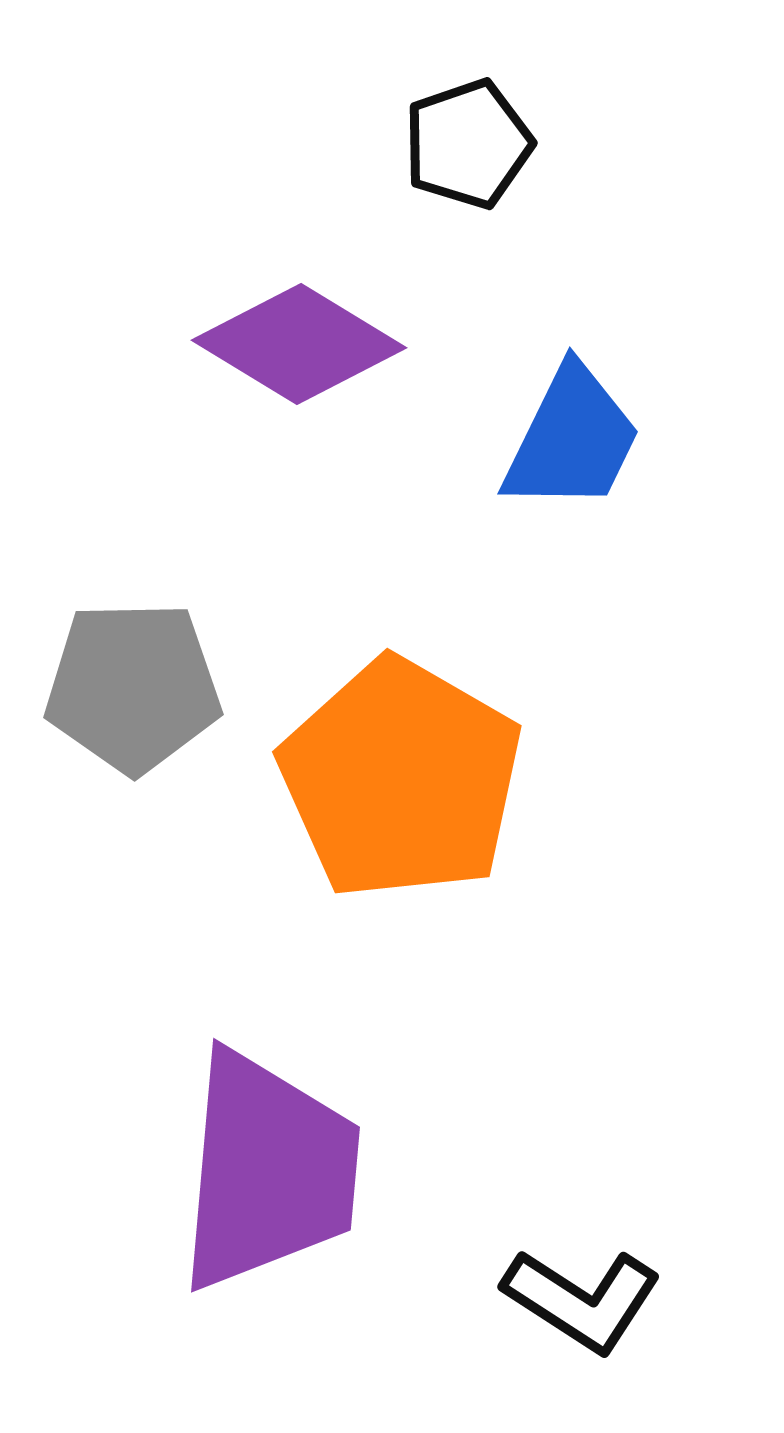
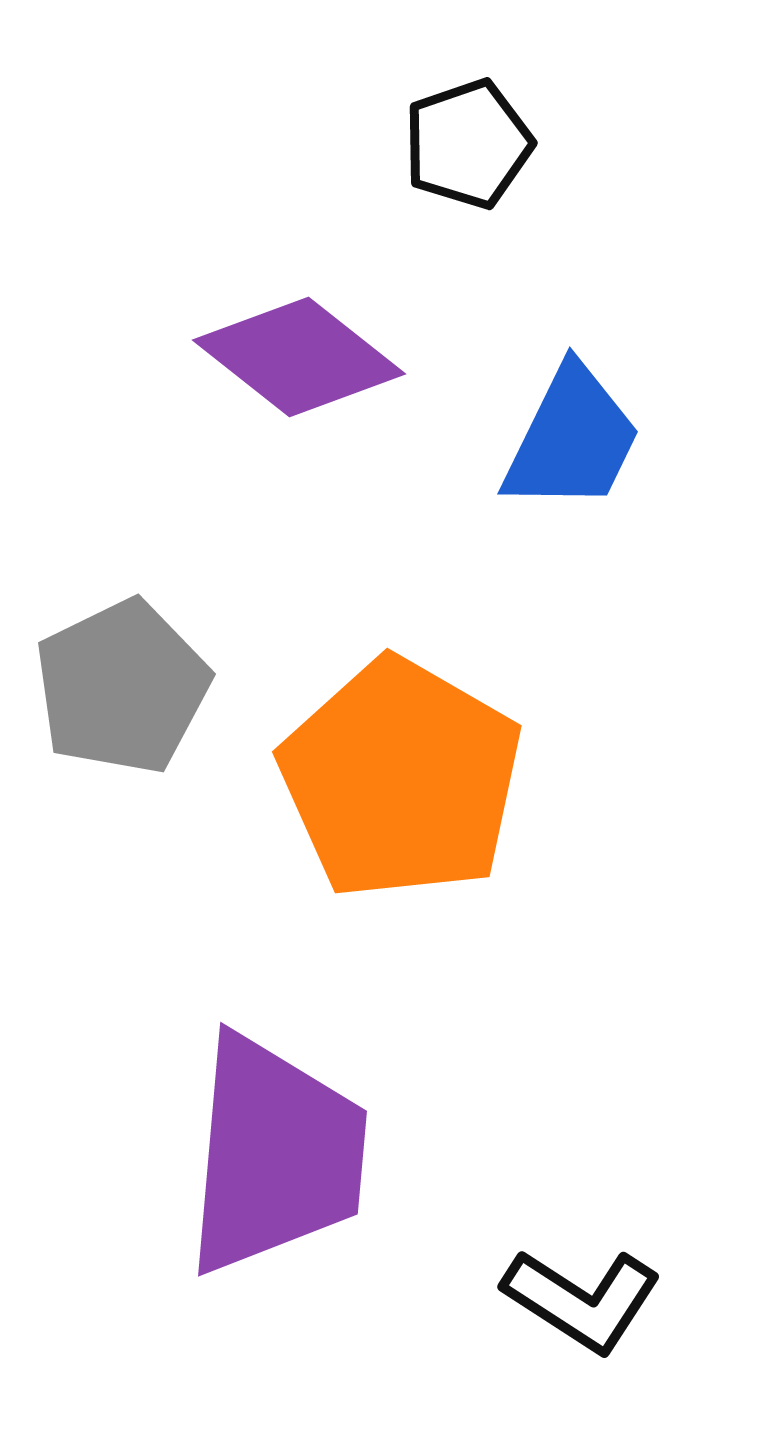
purple diamond: moved 13 px down; rotated 7 degrees clockwise
gray pentagon: moved 11 px left; rotated 25 degrees counterclockwise
purple trapezoid: moved 7 px right, 16 px up
